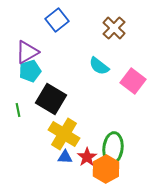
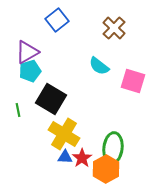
pink square: rotated 20 degrees counterclockwise
red star: moved 5 px left, 1 px down
